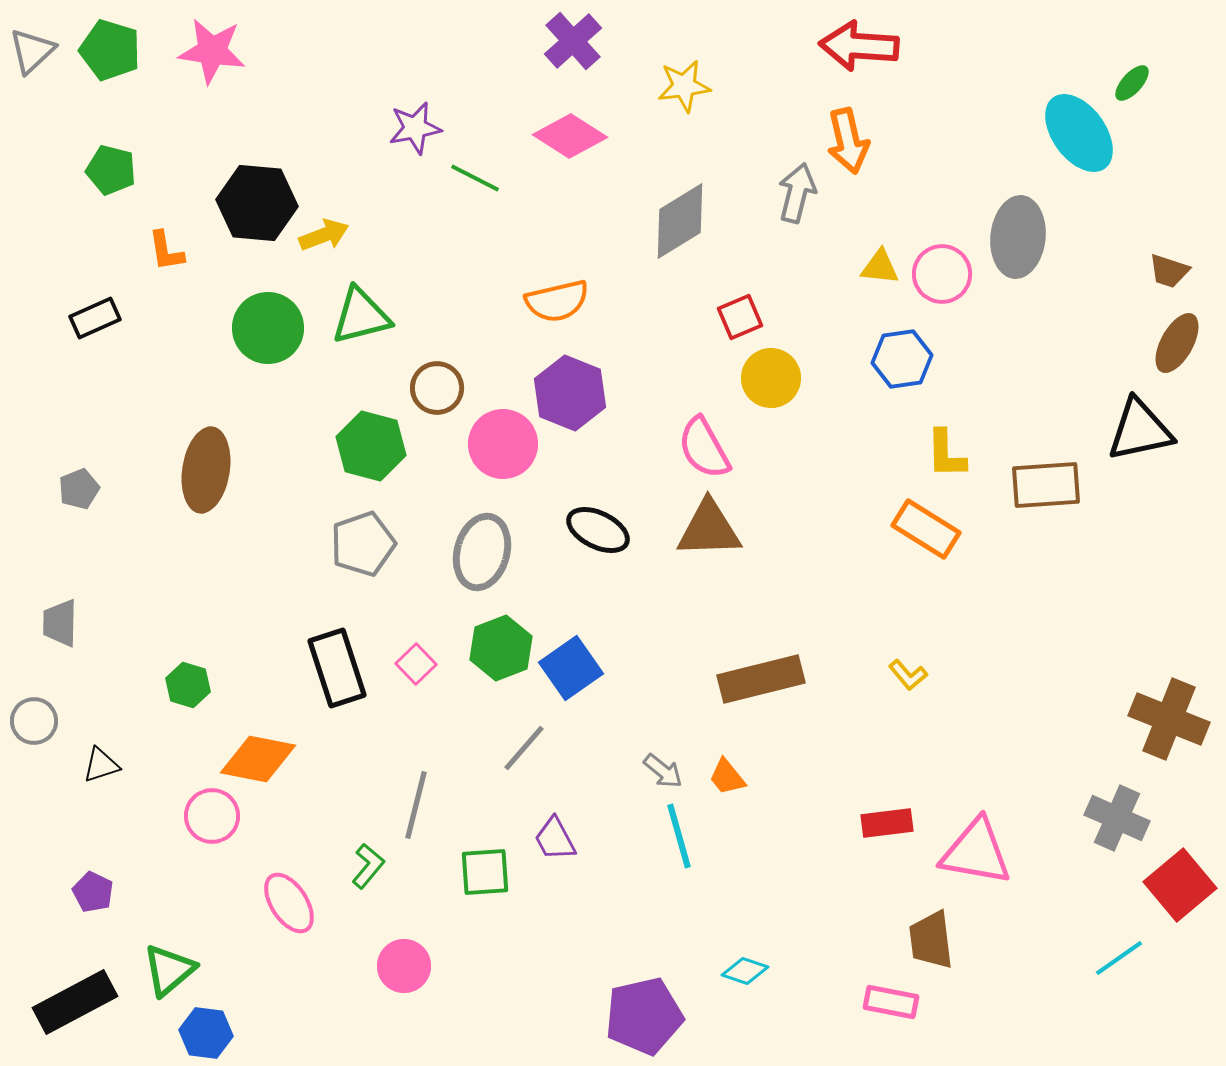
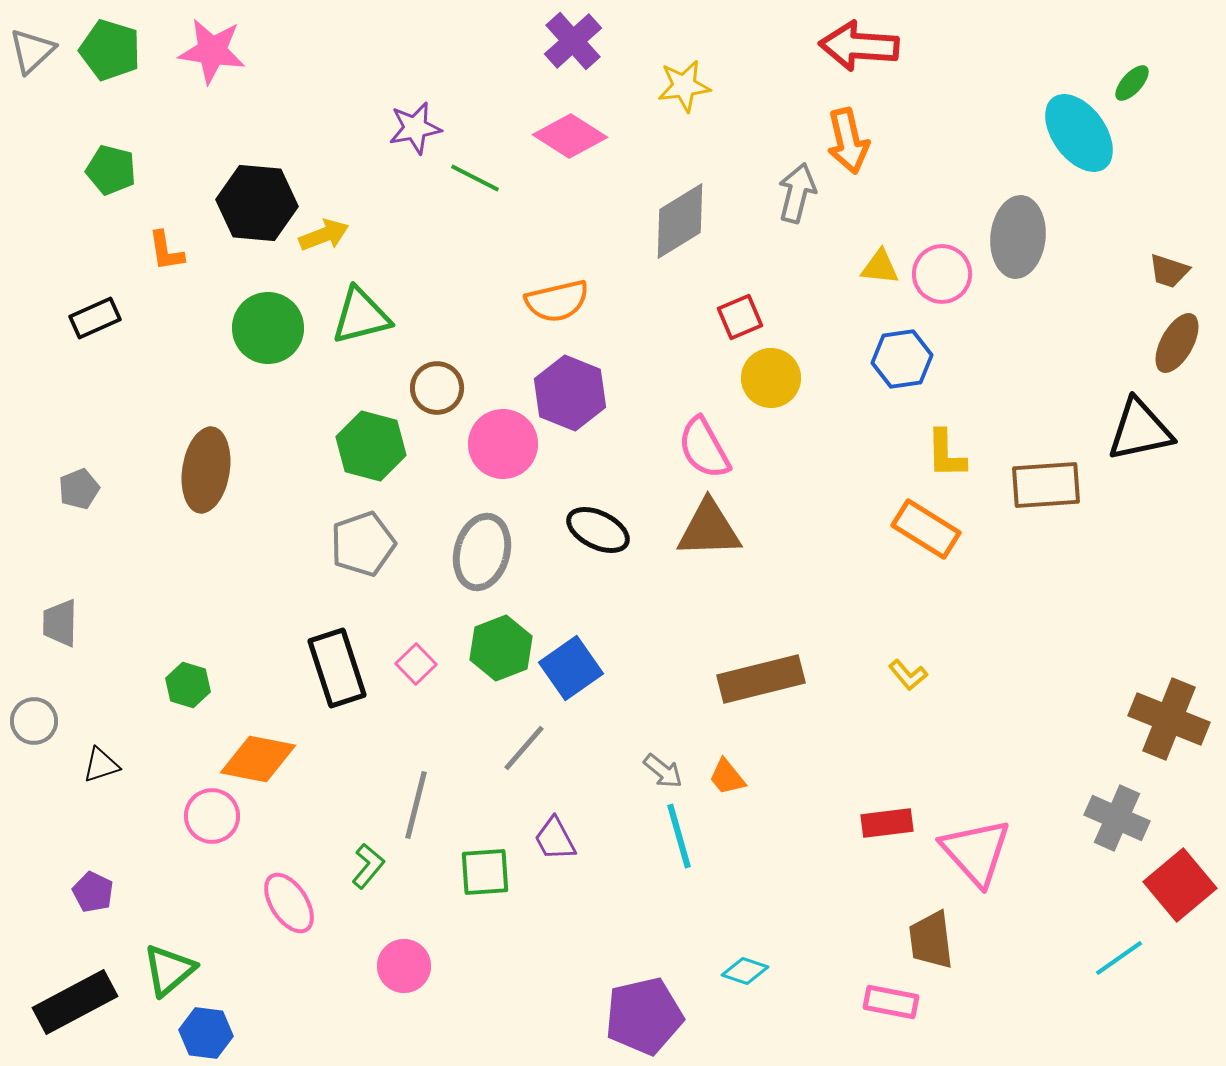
pink triangle at (976, 852): rotated 38 degrees clockwise
